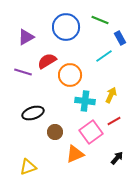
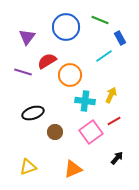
purple triangle: moved 1 px right; rotated 24 degrees counterclockwise
orange triangle: moved 2 px left, 15 px down
